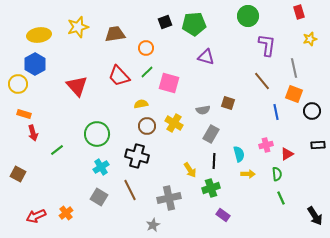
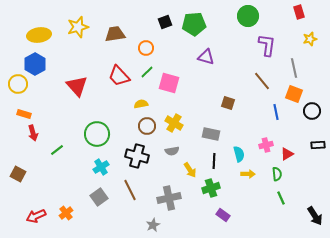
gray semicircle at (203, 110): moved 31 px left, 41 px down
gray rectangle at (211, 134): rotated 72 degrees clockwise
gray square at (99, 197): rotated 24 degrees clockwise
